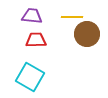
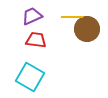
purple trapezoid: rotated 30 degrees counterclockwise
brown circle: moved 5 px up
red trapezoid: rotated 10 degrees clockwise
